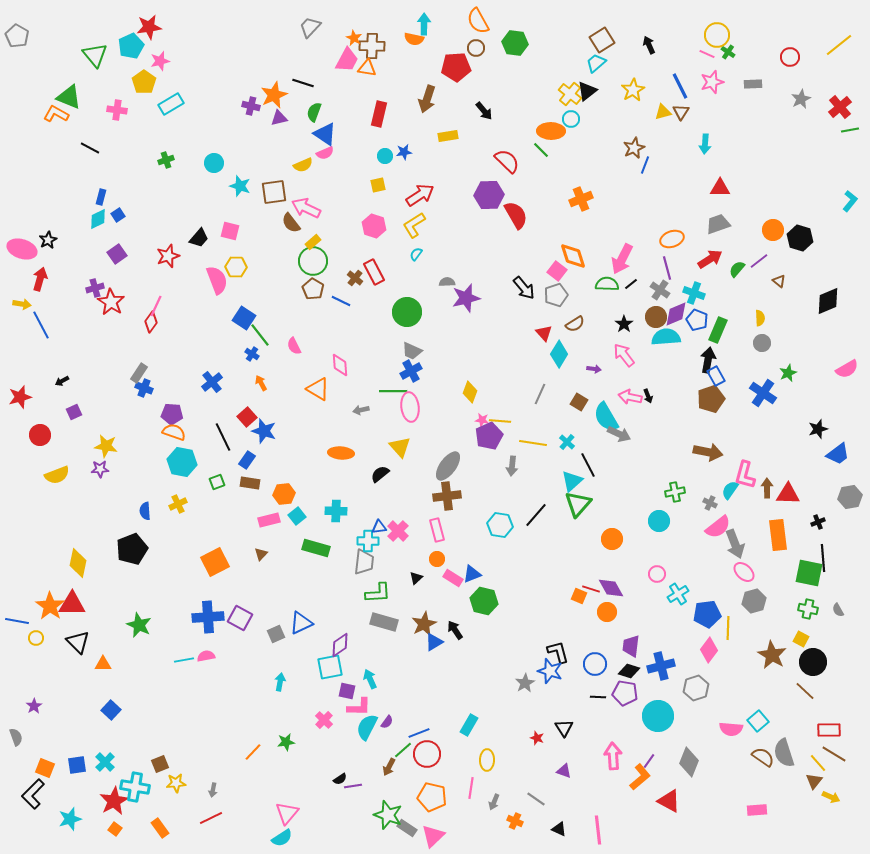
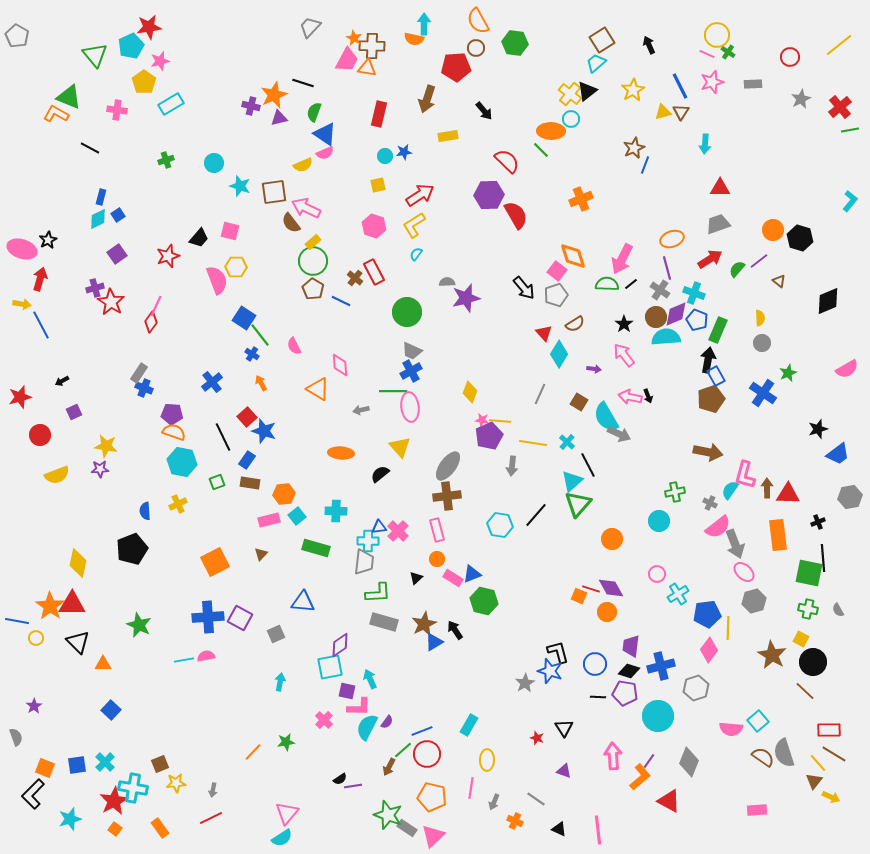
blue triangle at (301, 623): moved 2 px right, 21 px up; rotated 30 degrees clockwise
blue line at (419, 733): moved 3 px right, 2 px up
cyan cross at (135, 787): moved 2 px left, 1 px down
